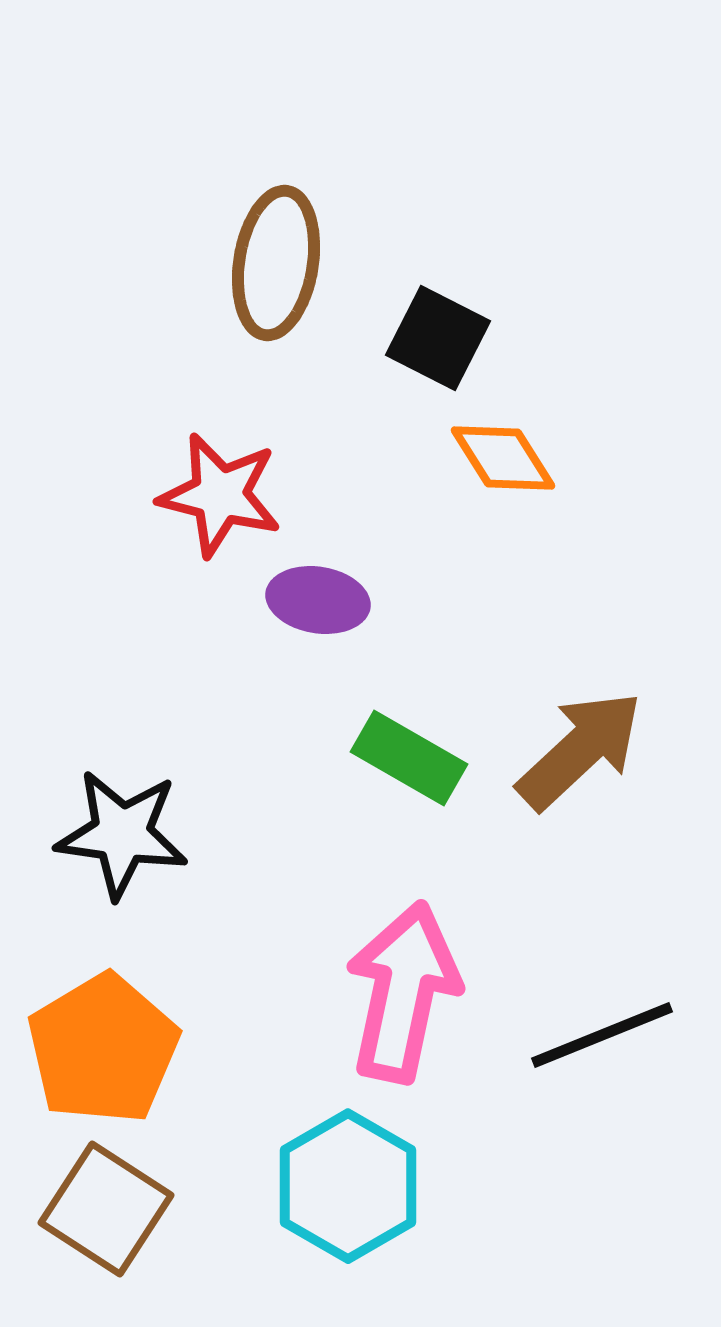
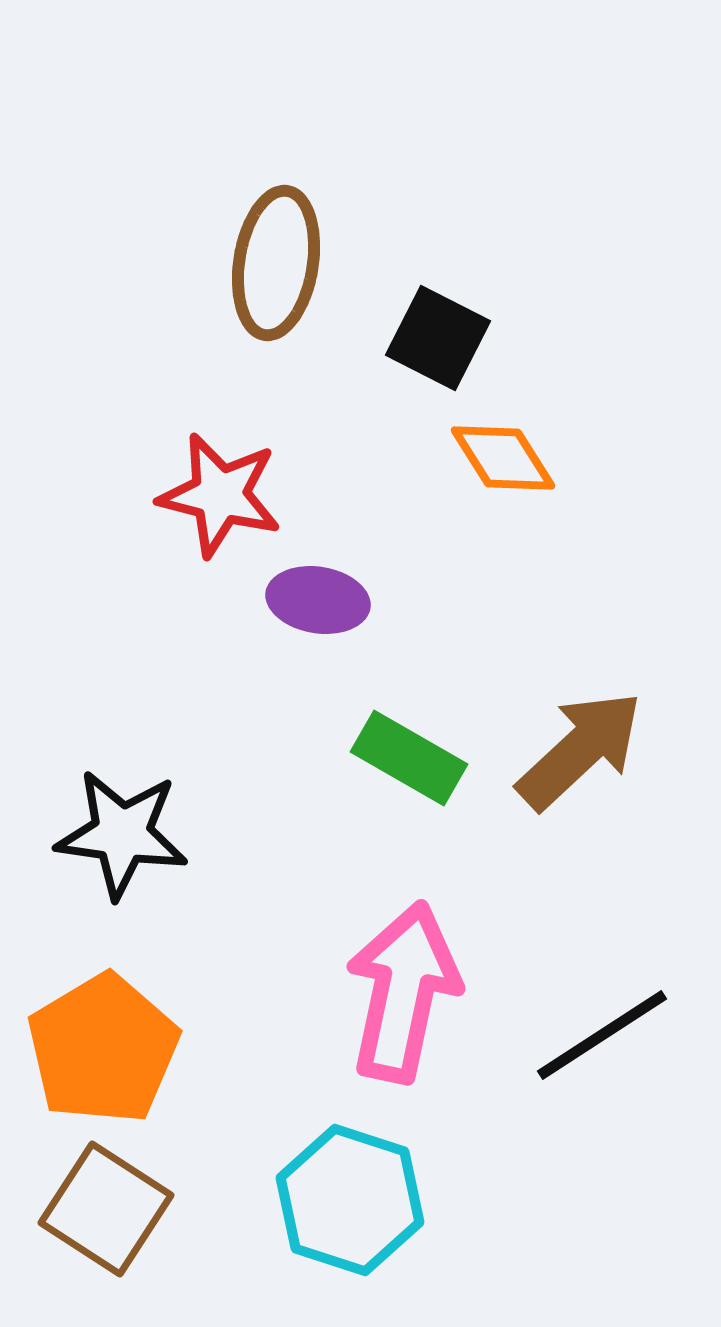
black line: rotated 11 degrees counterclockwise
cyan hexagon: moved 2 px right, 14 px down; rotated 12 degrees counterclockwise
